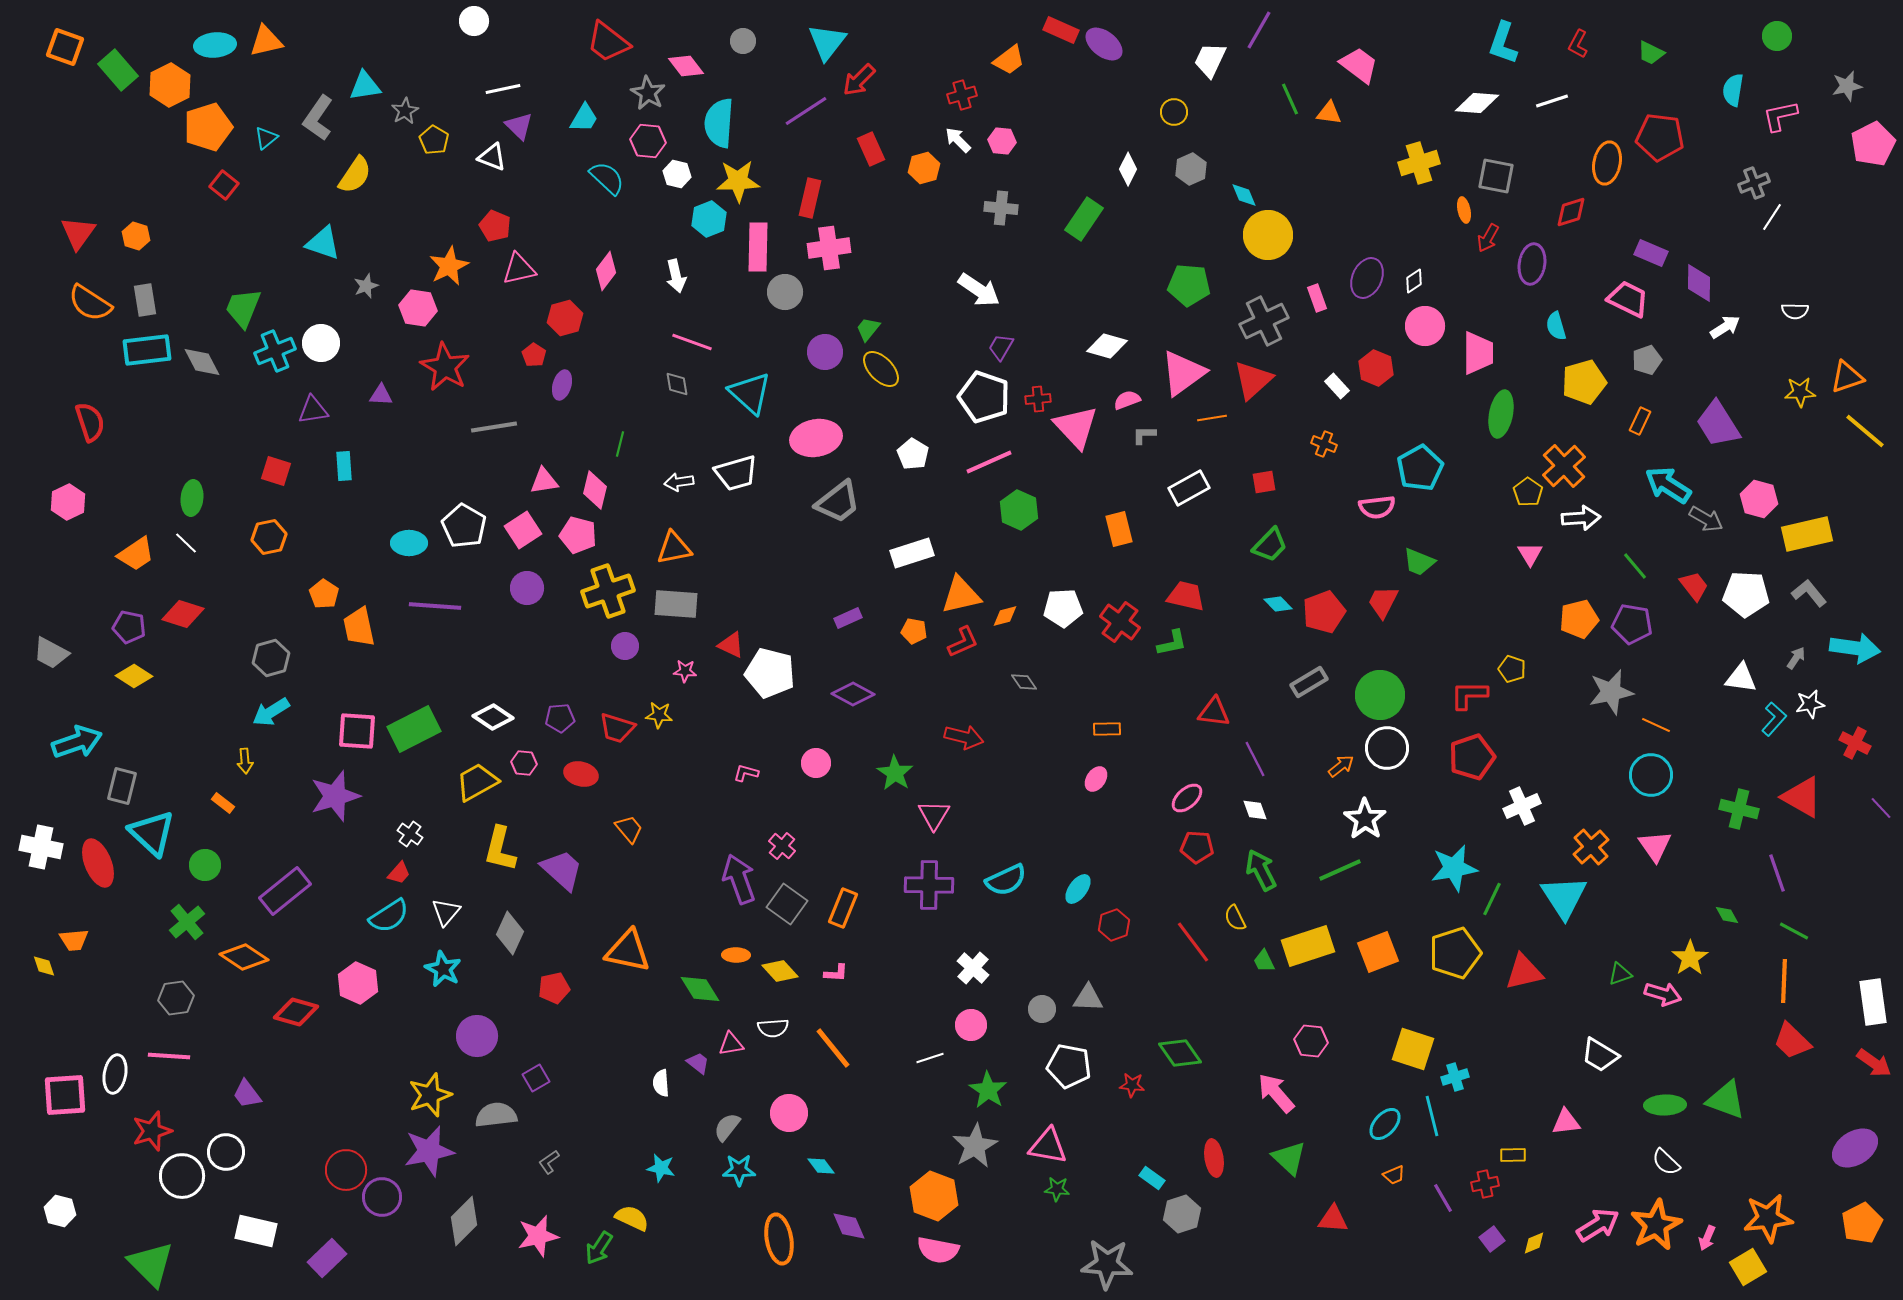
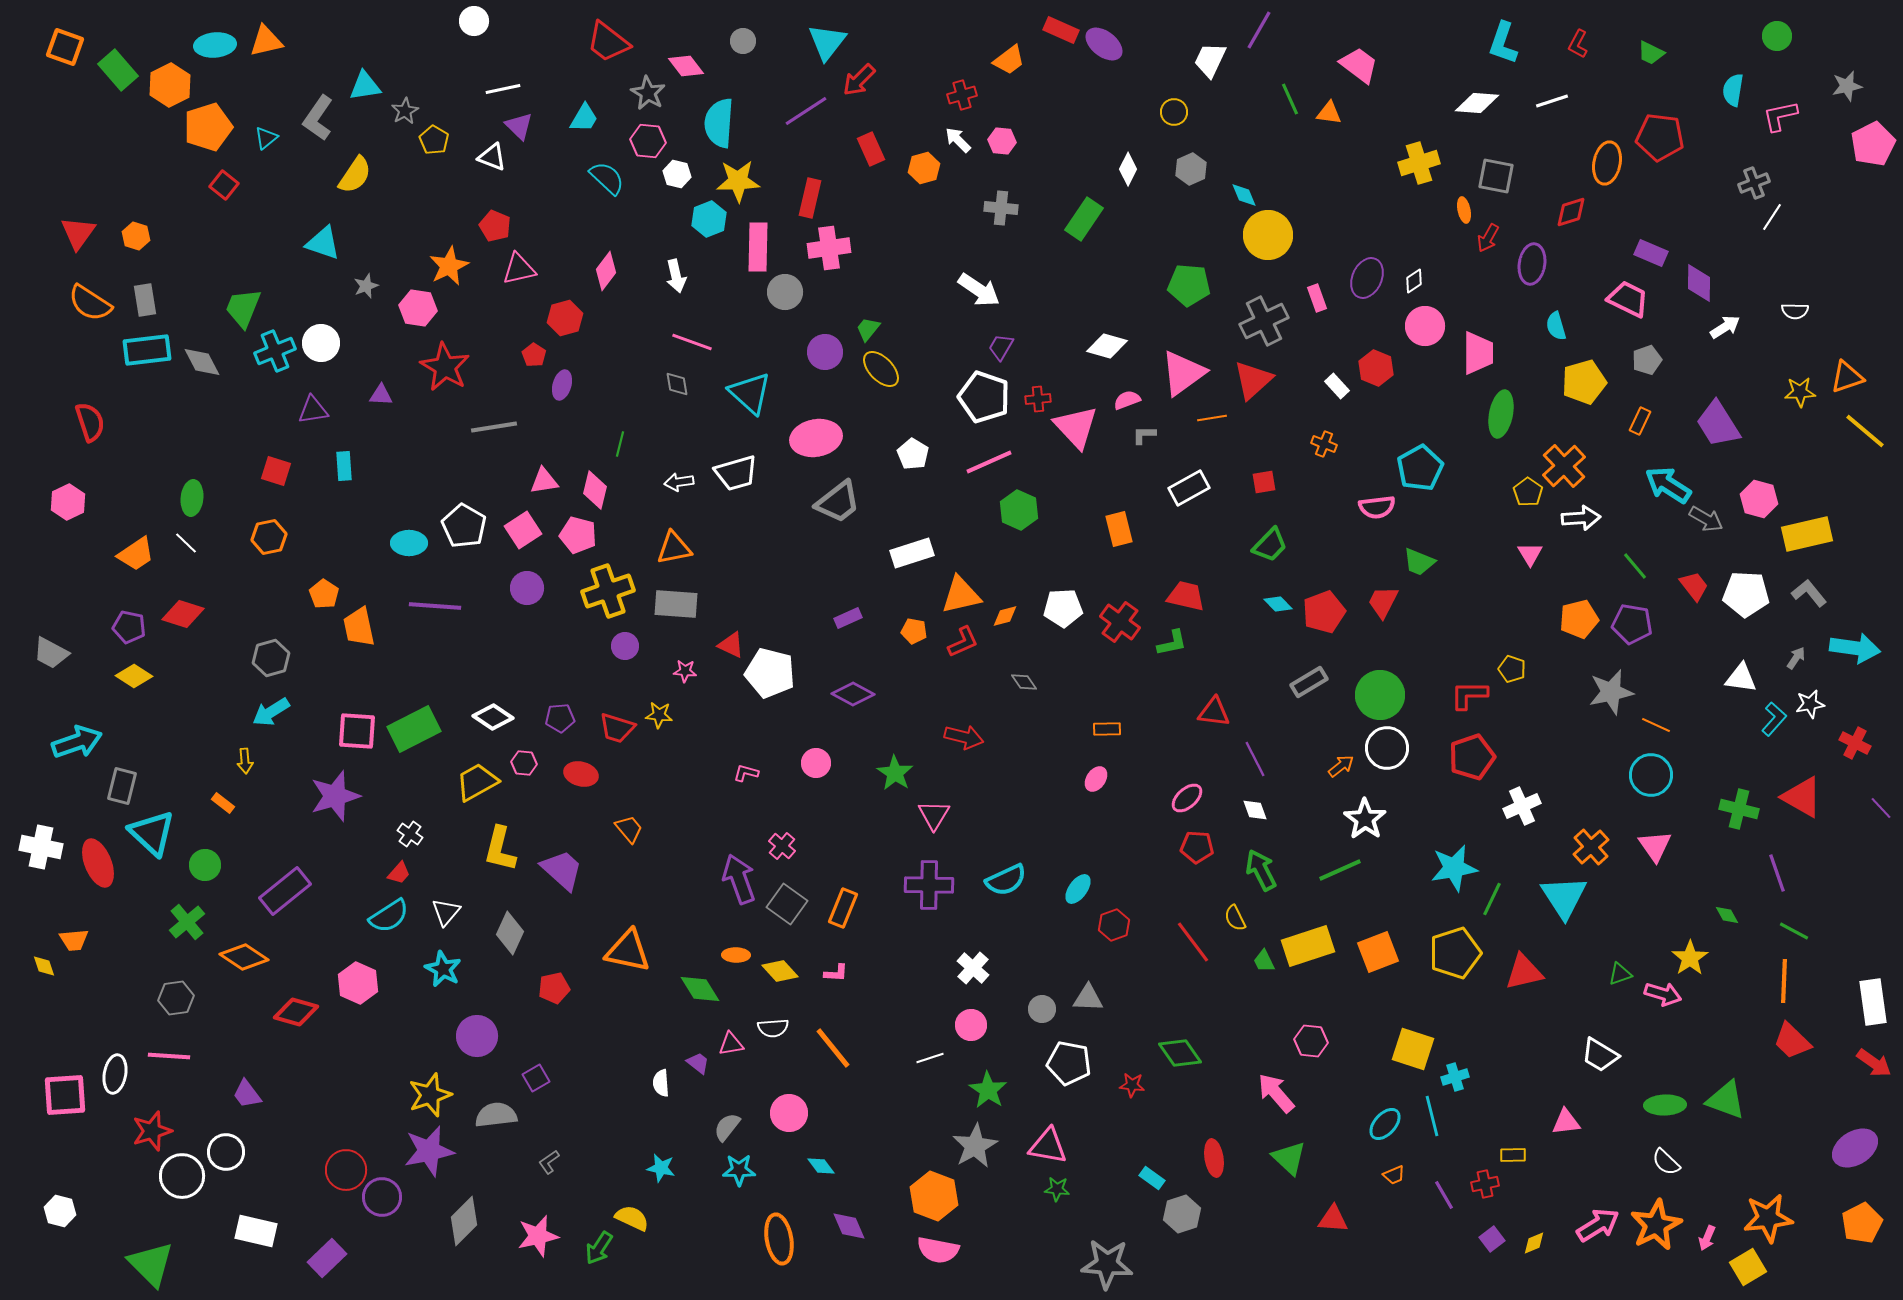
white pentagon at (1069, 1066): moved 3 px up
purple line at (1443, 1198): moved 1 px right, 3 px up
